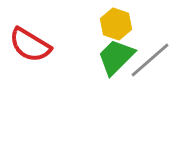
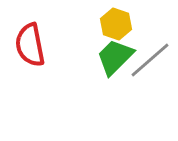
red semicircle: rotated 48 degrees clockwise
green trapezoid: moved 1 px left
